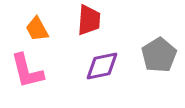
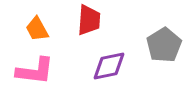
gray pentagon: moved 5 px right, 10 px up
purple diamond: moved 7 px right
pink L-shape: moved 8 px right; rotated 69 degrees counterclockwise
